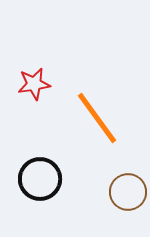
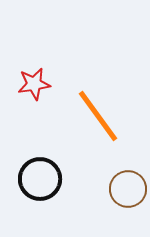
orange line: moved 1 px right, 2 px up
brown circle: moved 3 px up
